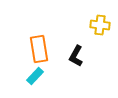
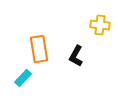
cyan rectangle: moved 12 px left, 2 px down
